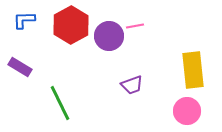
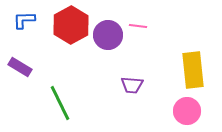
pink line: moved 3 px right; rotated 18 degrees clockwise
purple circle: moved 1 px left, 1 px up
purple trapezoid: rotated 25 degrees clockwise
